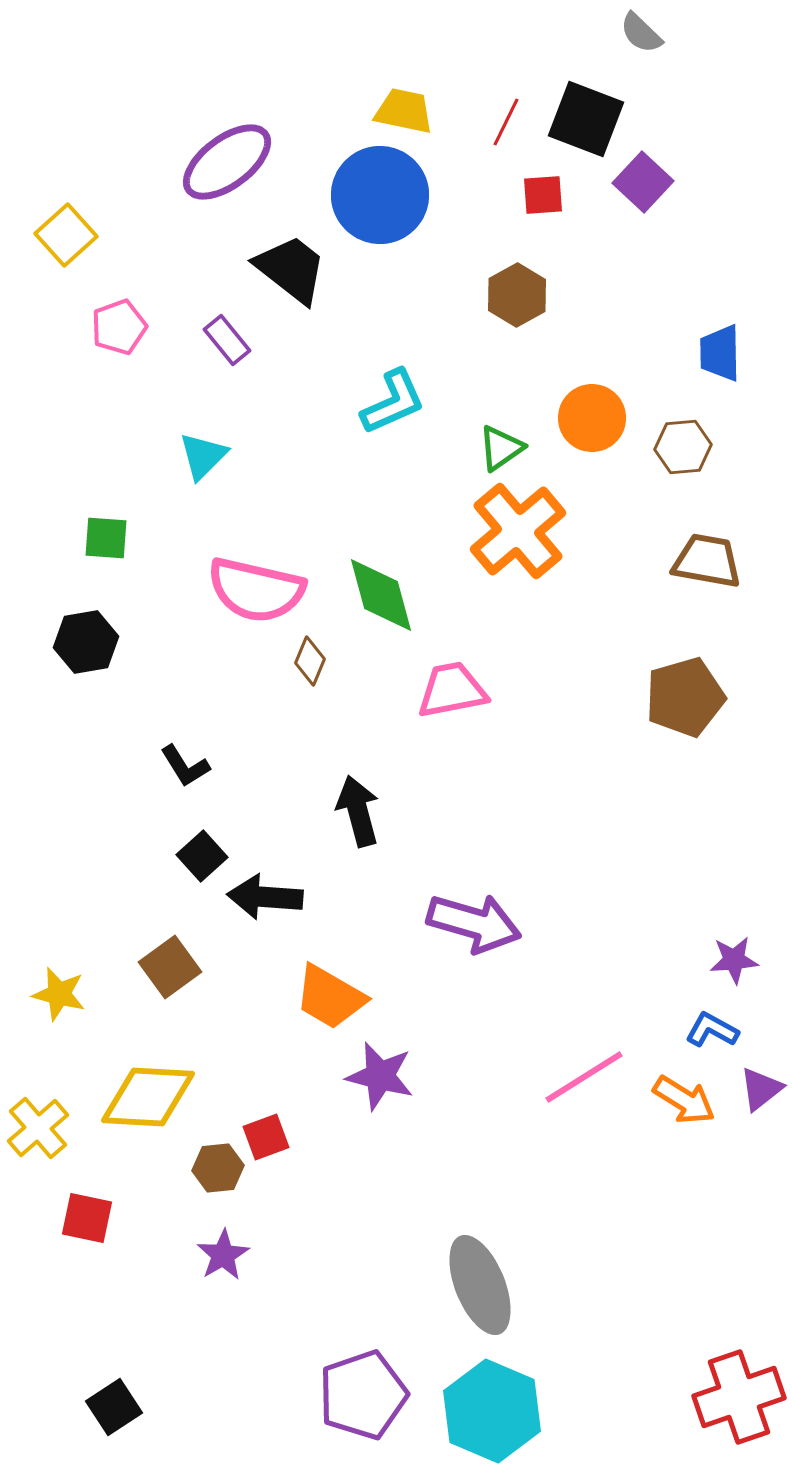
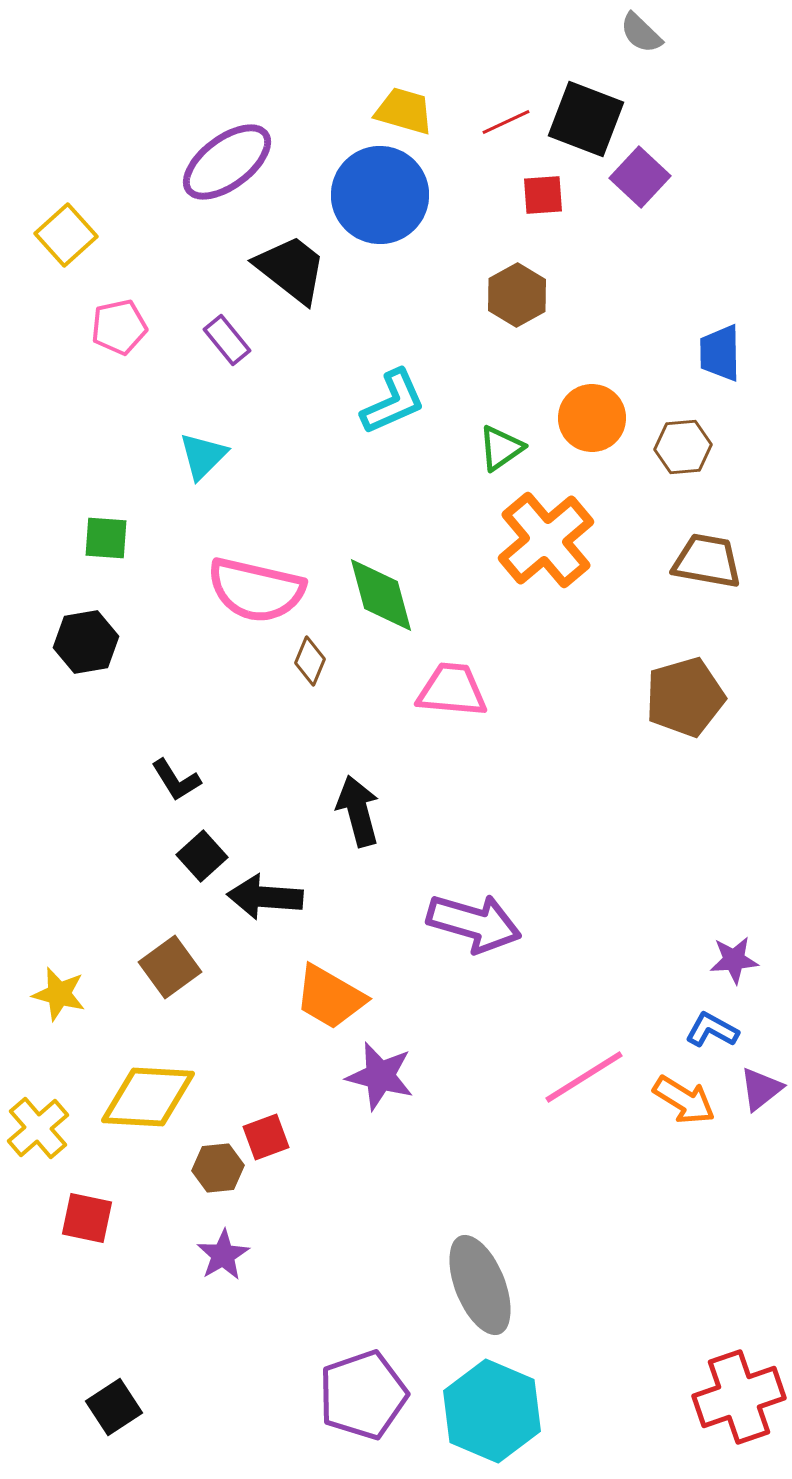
yellow trapezoid at (404, 111): rotated 4 degrees clockwise
red line at (506, 122): rotated 39 degrees clockwise
purple square at (643, 182): moved 3 px left, 5 px up
pink pentagon at (119, 327): rotated 8 degrees clockwise
orange cross at (518, 531): moved 28 px right, 9 px down
pink trapezoid at (452, 690): rotated 16 degrees clockwise
black L-shape at (185, 766): moved 9 px left, 14 px down
